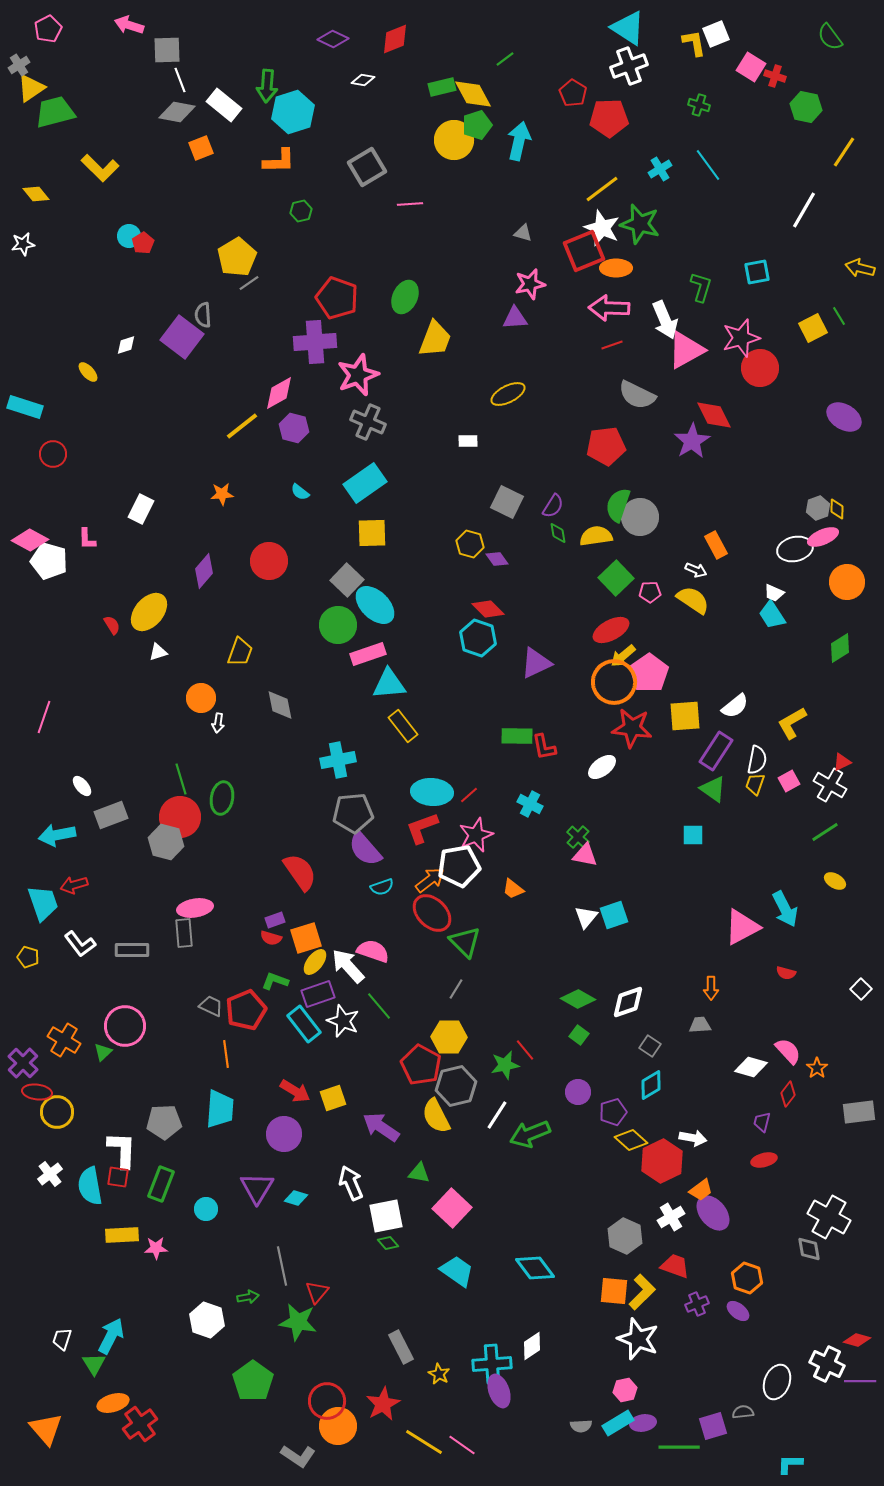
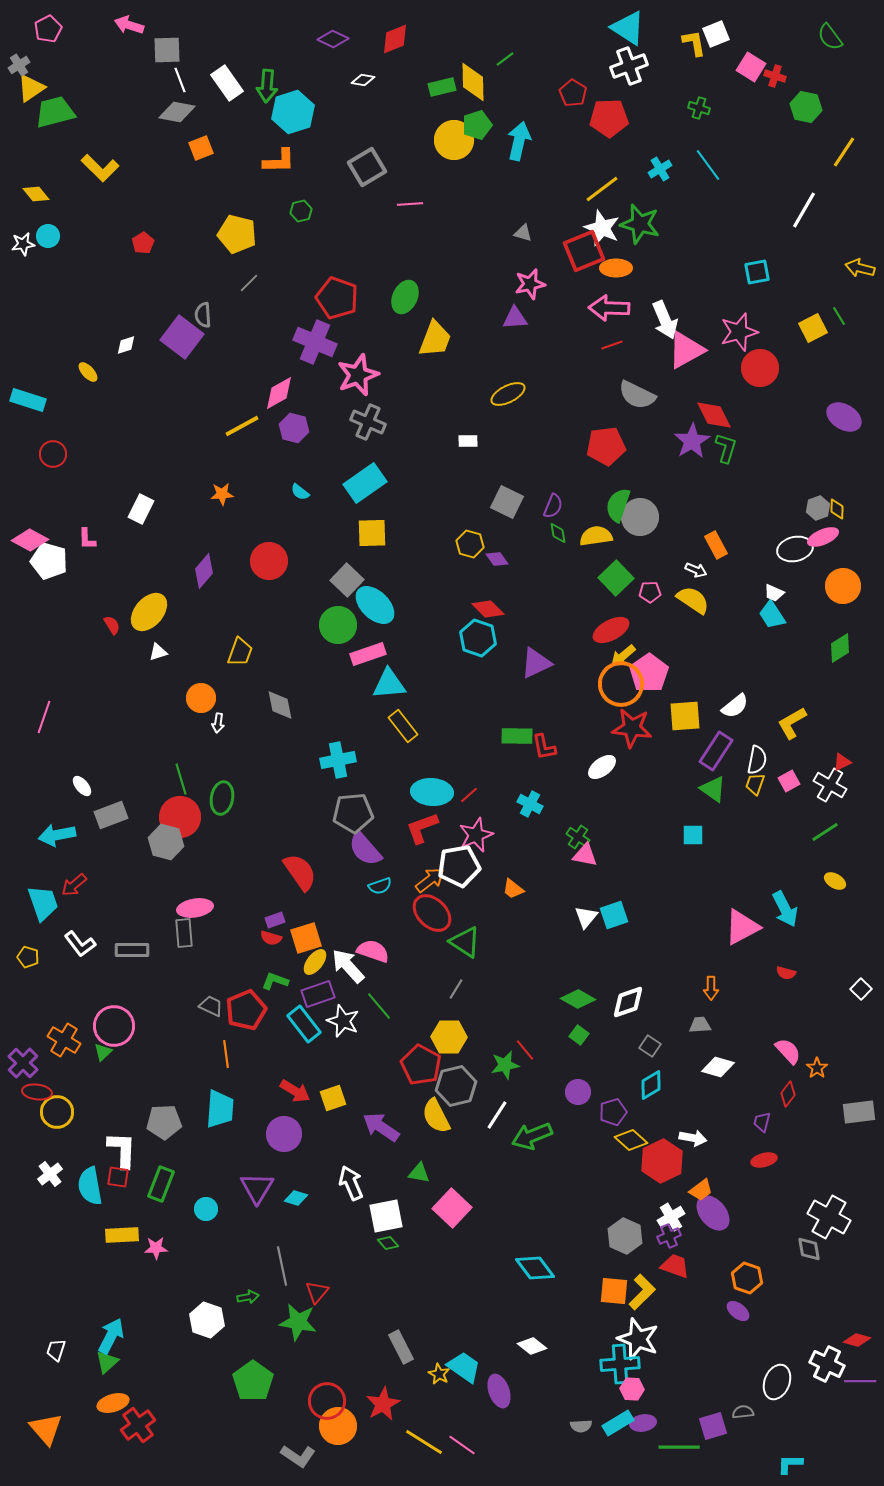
yellow diamond at (473, 94): moved 12 px up; rotated 27 degrees clockwise
white rectangle at (224, 105): moved 3 px right, 22 px up; rotated 16 degrees clockwise
green cross at (699, 105): moved 3 px down
cyan circle at (129, 236): moved 81 px left
yellow pentagon at (237, 257): moved 23 px up; rotated 27 degrees counterclockwise
gray line at (249, 283): rotated 10 degrees counterclockwise
green L-shape at (701, 287): moved 25 px right, 161 px down
pink star at (741, 338): moved 2 px left, 6 px up
purple cross at (315, 342): rotated 27 degrees clockwise
cyan rectangle at (25, 407): moved 3 px right, 7 px up
yellow line at (242, 426): rotated 9 degrees clockwise
purple semicircle at (553, 506): rotated 10 degrees counterclockwise
orange circle at (847, 582): moved 4 px left, 4 px down
orange circle at (614, 682): moved 7 px right, 2 px down
green cross at (578, 837): rotated 10 degrees counterclockwise
red arrow at (74, 885): rotated 24 degrees counterclockwise
cyan semicircle at (382, 887): moved 2 px left, 1 px up
green triangle at (465, 942): rotated 12 degrees counterclockwise
pink circle at (125, 1026): moved 11 px left
white diamond at (751, 1067): moved 33 px left
green arrow at (530, 1134): moved 2 px right, 2 px down
cyan trapezoid at (457, 1271): moved 7 px right, 96 px down
purple cross at (697, 1304): moved 28 px left, 68 px up
white trapezoid at (62, 1339): moved 6 px left, 11 px down
white diamond at (532, 1346): rotated 72 degrees clockwise
green triangle at (94, 1364): moved 13 px right, 2 px up; rotated 20 degrees clockwise
cyan cross at (492, 1364): moved 128 px right
pink hexagon at (625, 1390): moved 7 px right, 1 px up; rotated 15 degrees clockwise
red cross at (140, 1424): moved 2 px left, 1 px down
